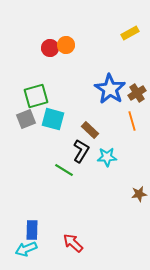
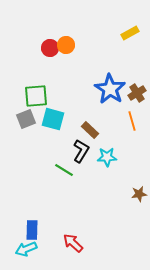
green square: rotated 10 degrees clockwise
